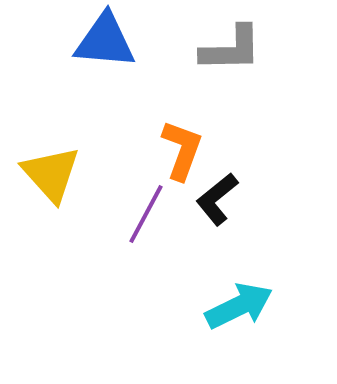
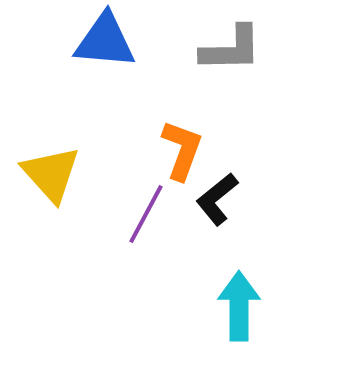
cyan arrow: rotated 64 degrees counterclockwise
